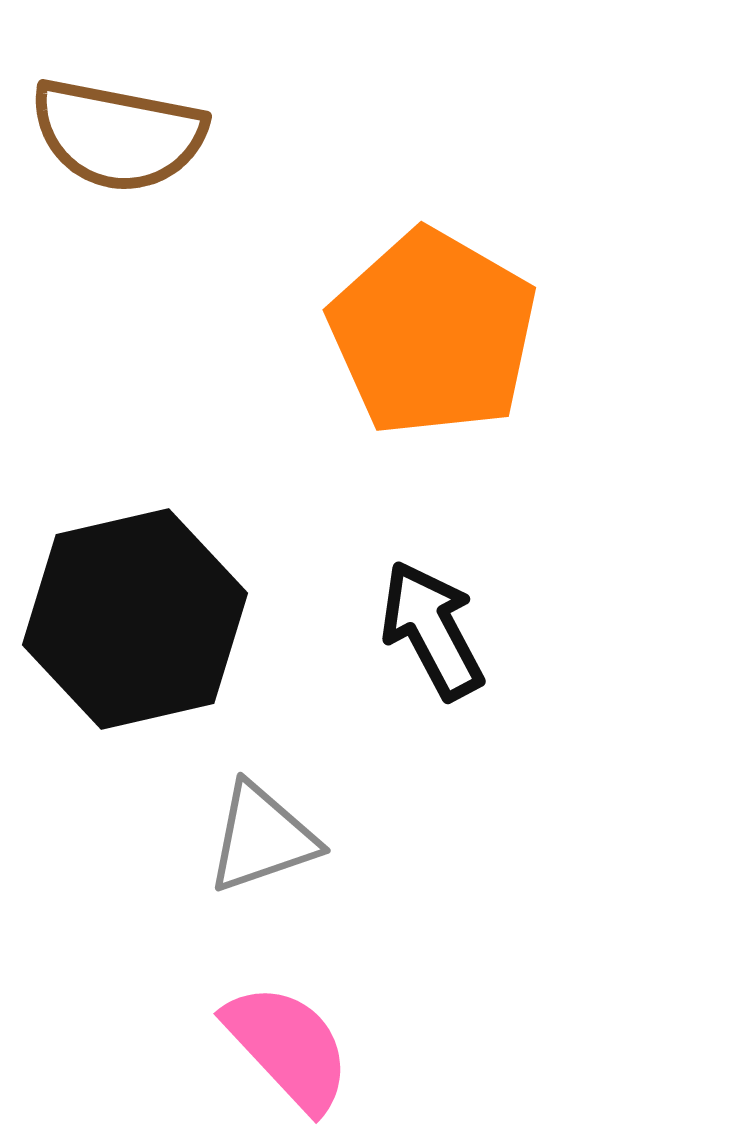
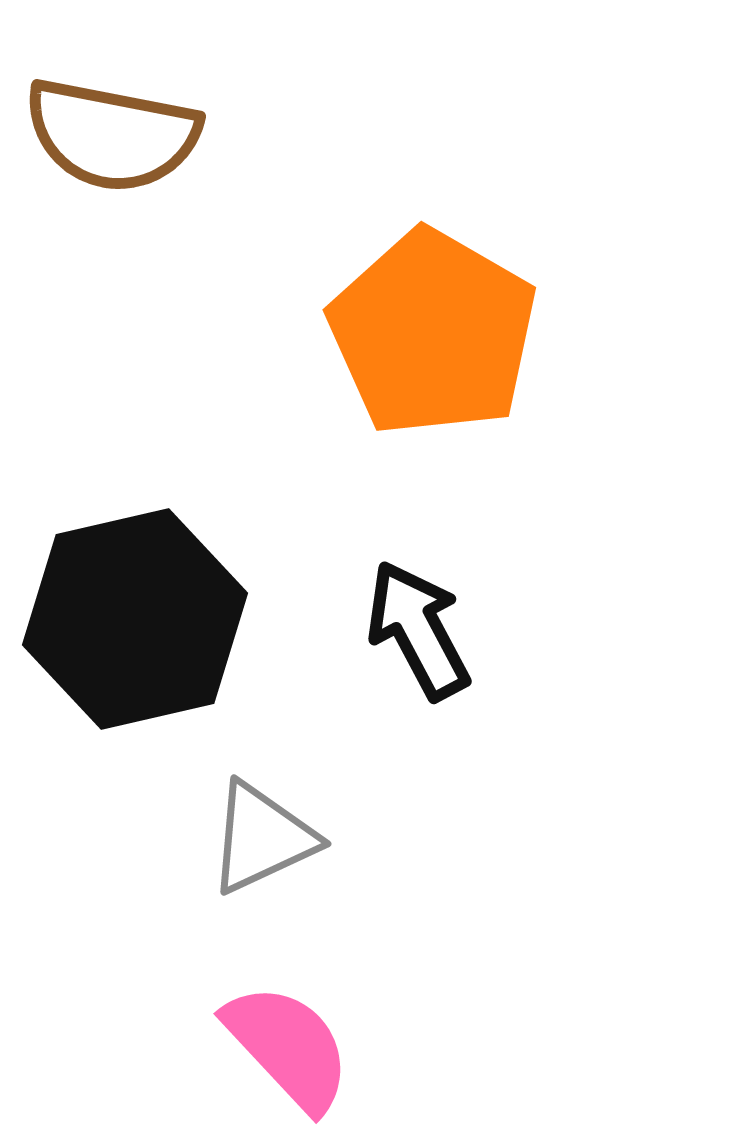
brown semicircle: moved 6 px left
black arrow: moved 14 px left
gray triangle: rotated 6 degrees counterclockwise
